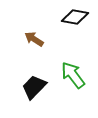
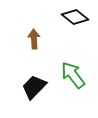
black diamond: rotated 28 degrees clockwise
brown arrow: rotated 54 degrees clockwise
